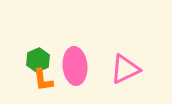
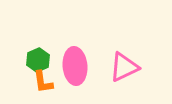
pink triangle: moved 1 px left, 2 px up
orange L-shape: moved 2 px down
